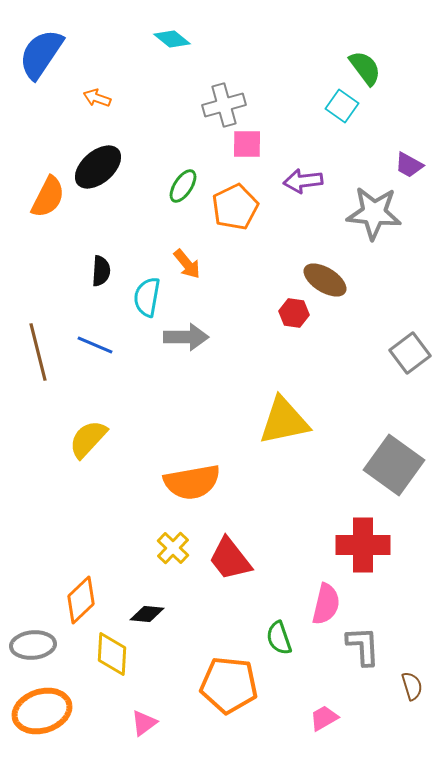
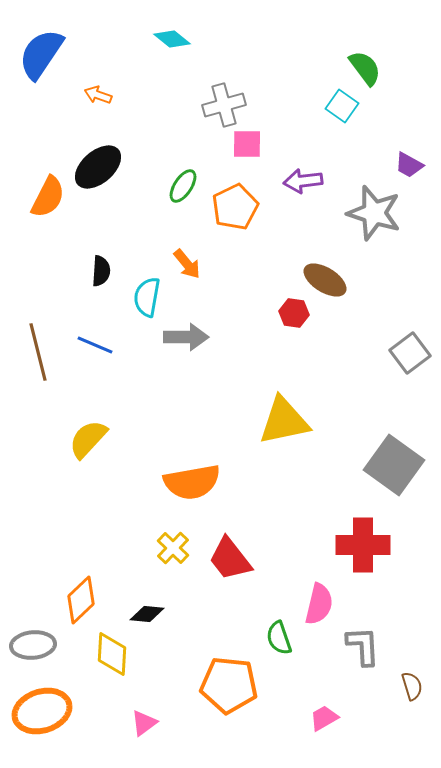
orange arrow at (97, 98): moved 1 px right, 3 px up
gray star at (374, 213): rotated 12 degrees clockwise
pink semicircle at (326, 604): moved 7 px left
